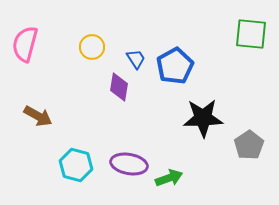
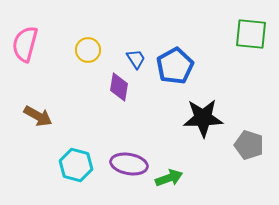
yellow circle: moved 4 px left, 3 px down
gray pentagon: rotated 20 degrees counterclockwise
